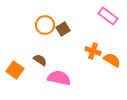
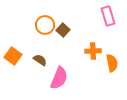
pink rectangle: rotated 36 degrees clockwise
brown square: moved 1 px down; rotated 16 degrees counterclockwise
orange cross: rotated 21 degrees counterclockwise
orange semicircle: moved 3 px down; rotated 48 degrees clockwise
orange square: moved 2 px left, 14 px up
pink semicircle: rotated 100 degrees clockwise
